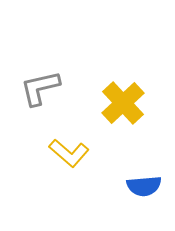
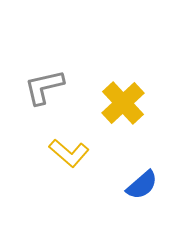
gray L-shape: moved 4 px right, 1 px up
blue semicircle: moved 2 px left, 1 px up; rotated 36 degrees counterclockwise
